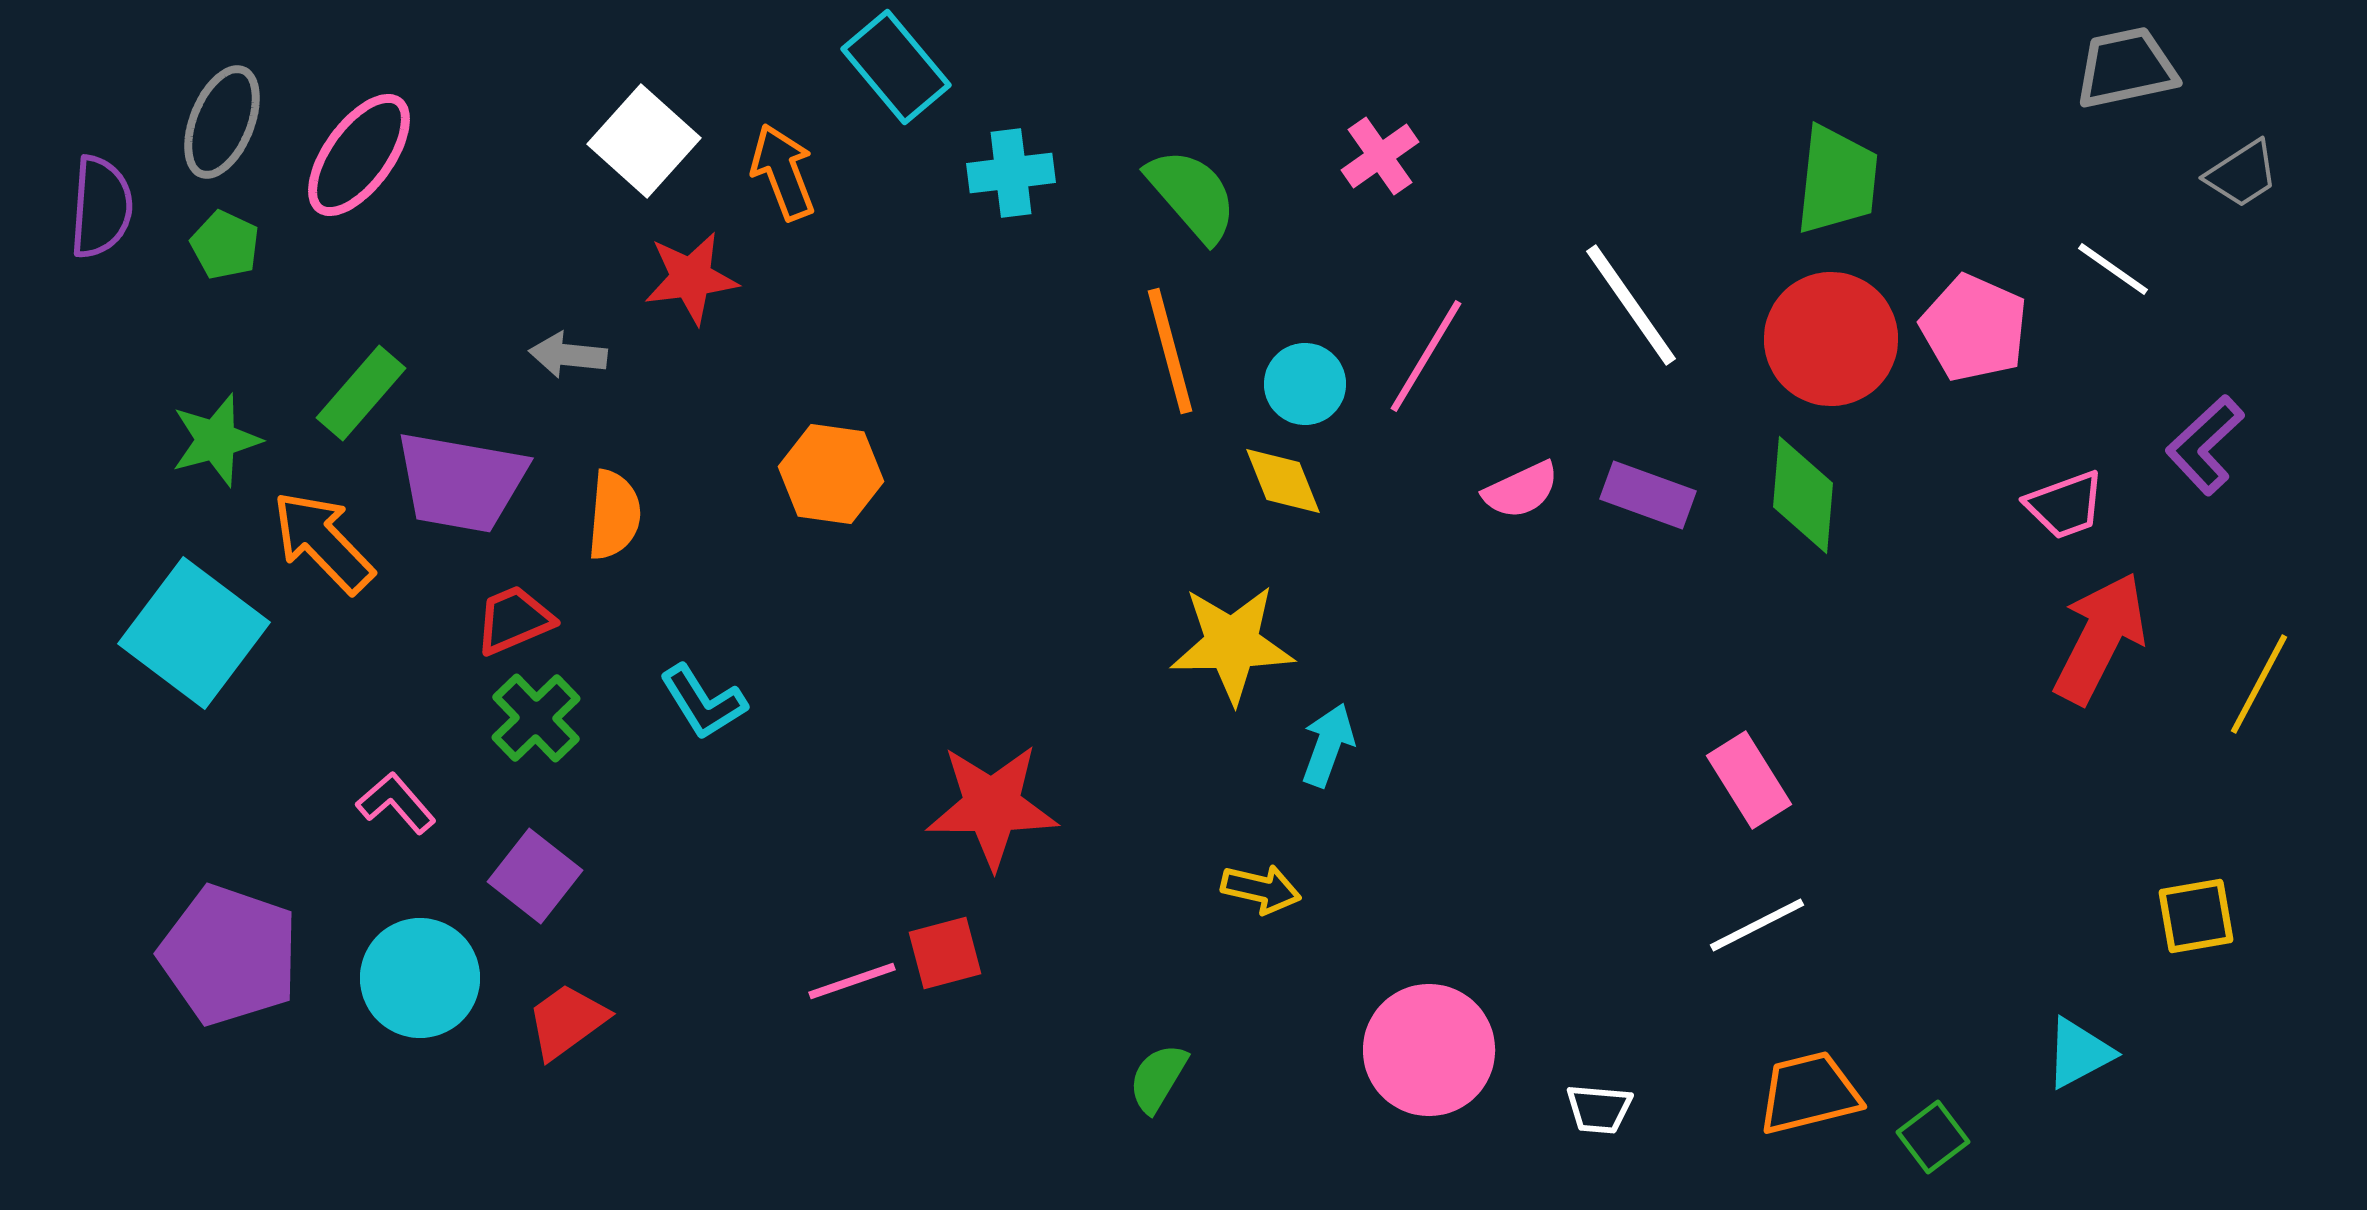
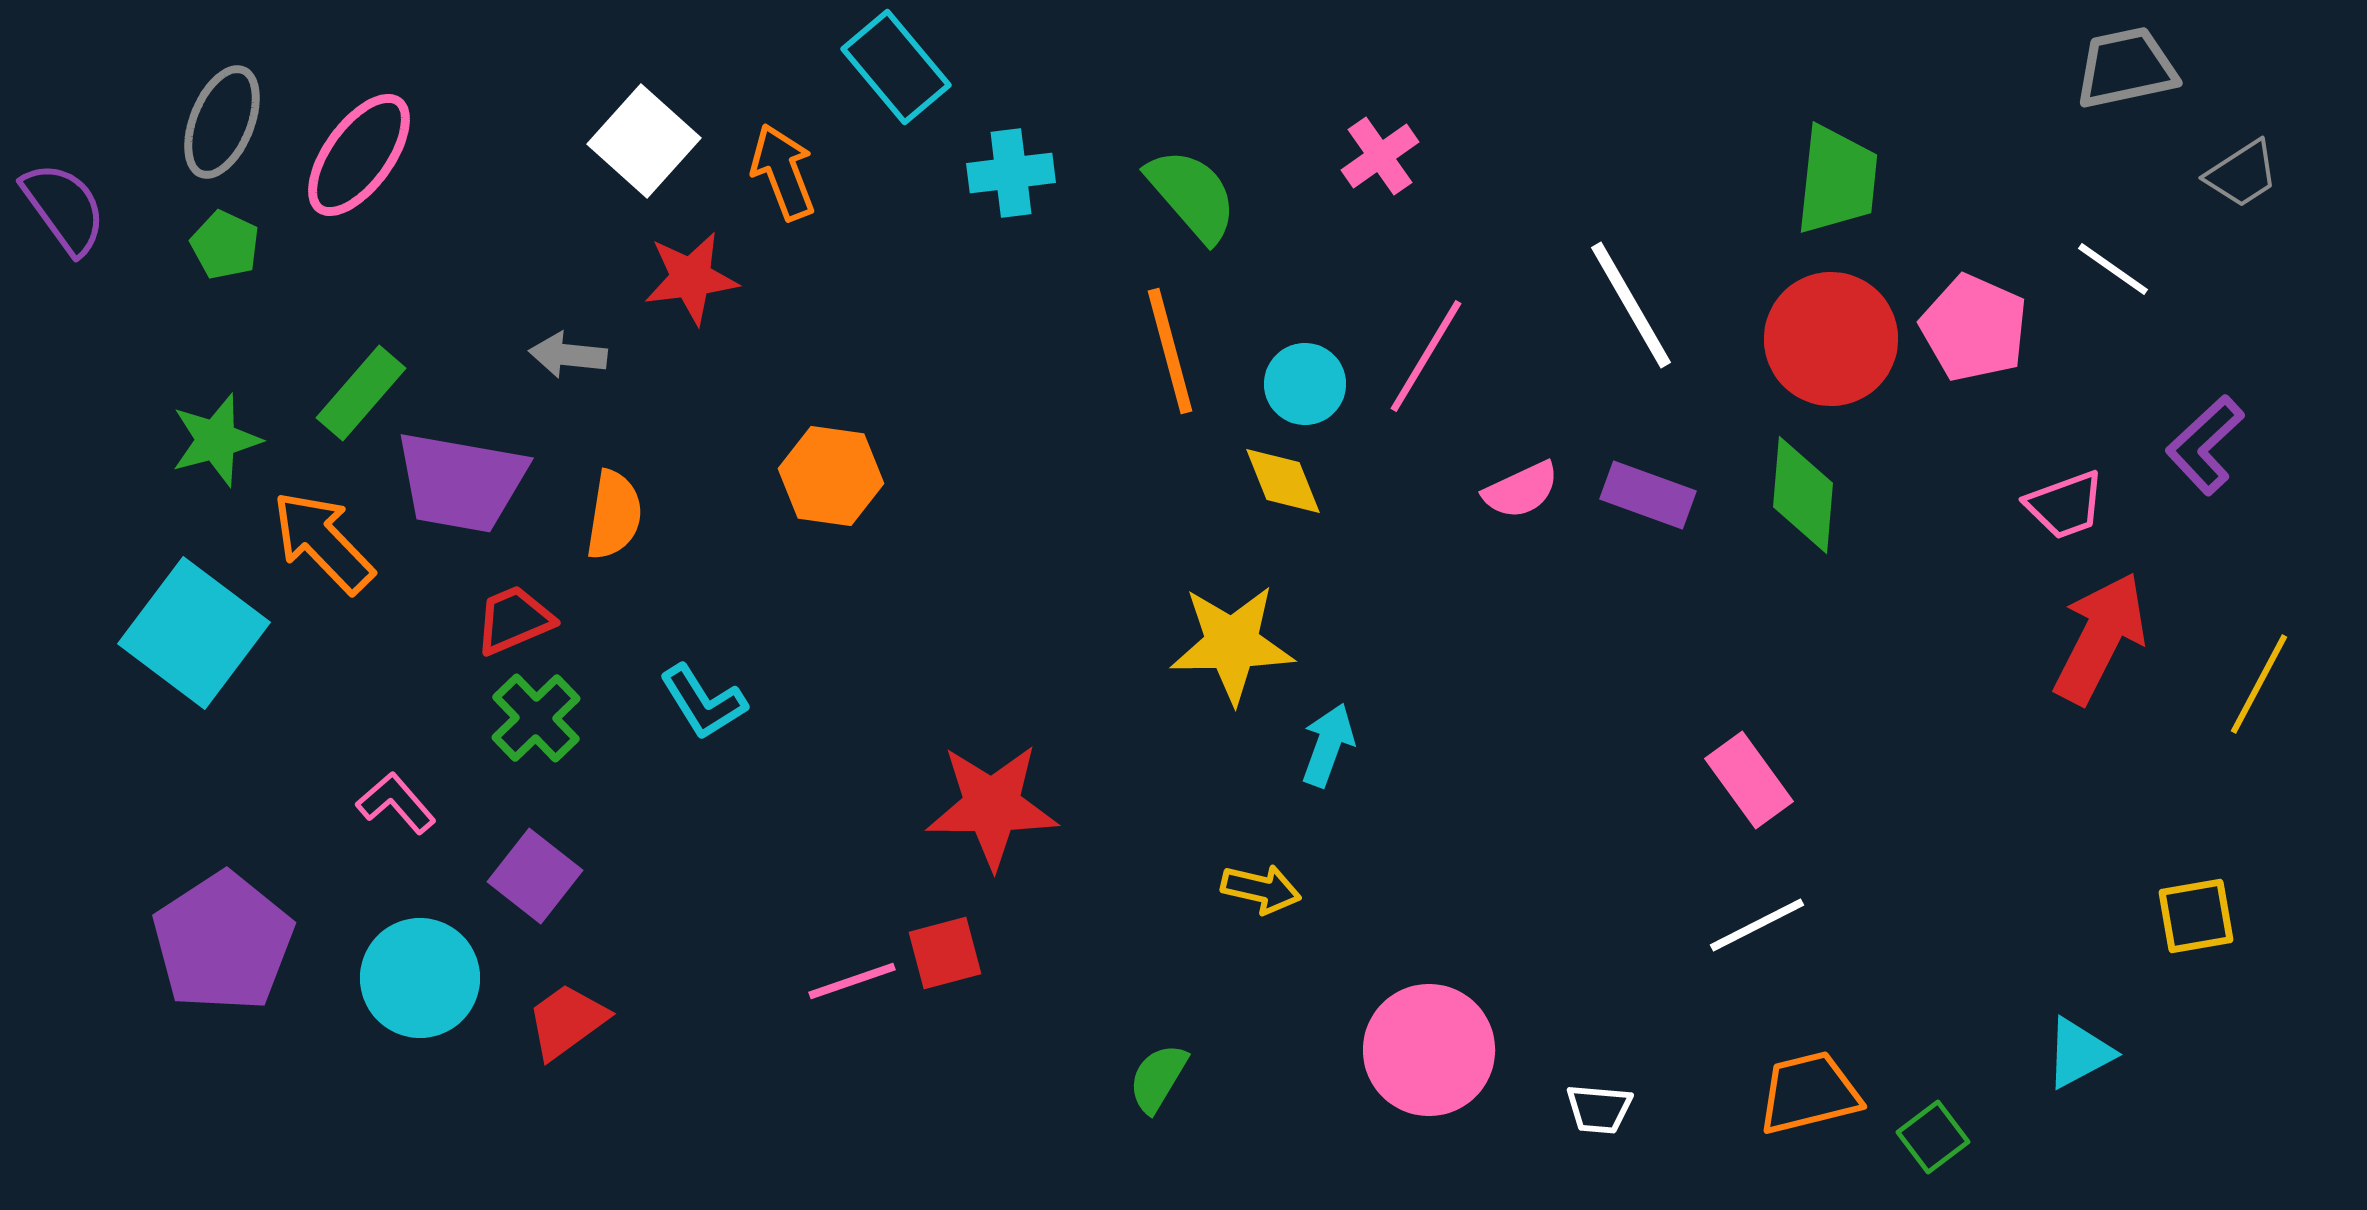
purple semicircle at (101, 207): moved 37 px left, 1 px down; rotated 40 degrees counterclockwise
white line at (1631, 305): rotated 5 degrees clockwise
orange hexagon at (831, 474): moved 2 px down
orange semicircle at (614, 515): rotated 4 degrees clockwise
pink rectangle at (1749, 780): rotated 4 degrees counterclockwise
purple pentagon at (229, 955): moved 6 px left, 13 px up; rotated 20 degrees clockwise
